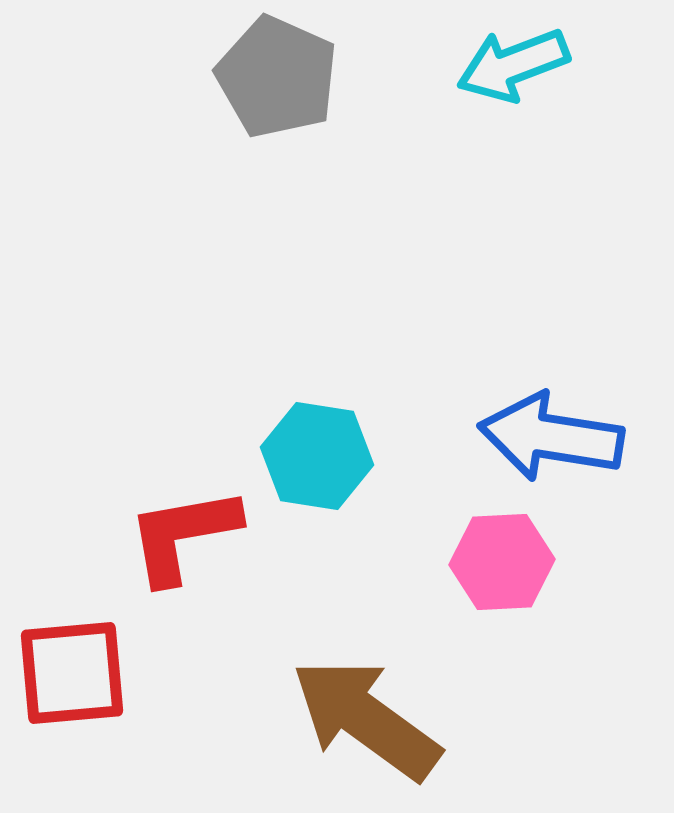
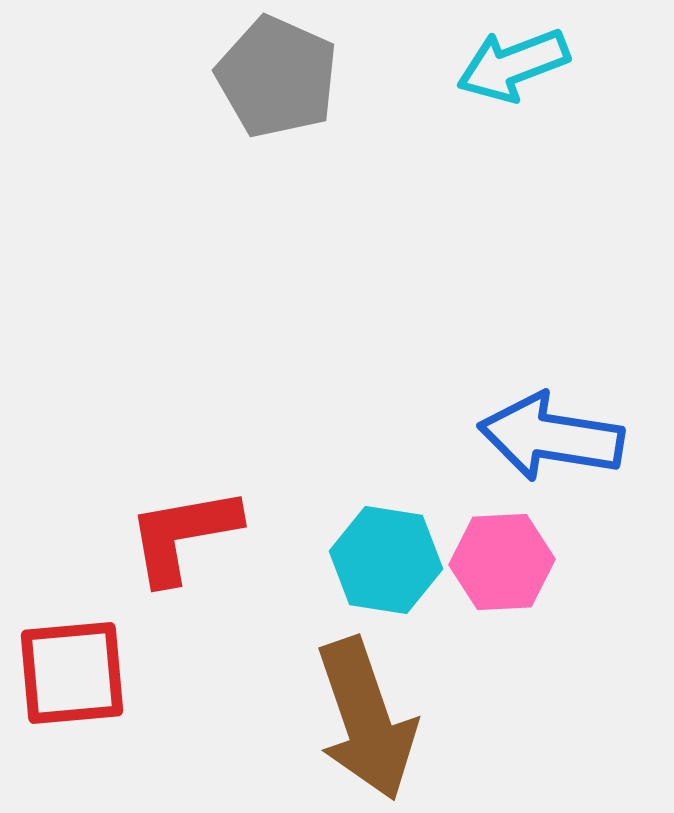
cyan hexagon: moved 69 px right, 104 px down
brown arrow: rotated 145 degrees counterclockwise
